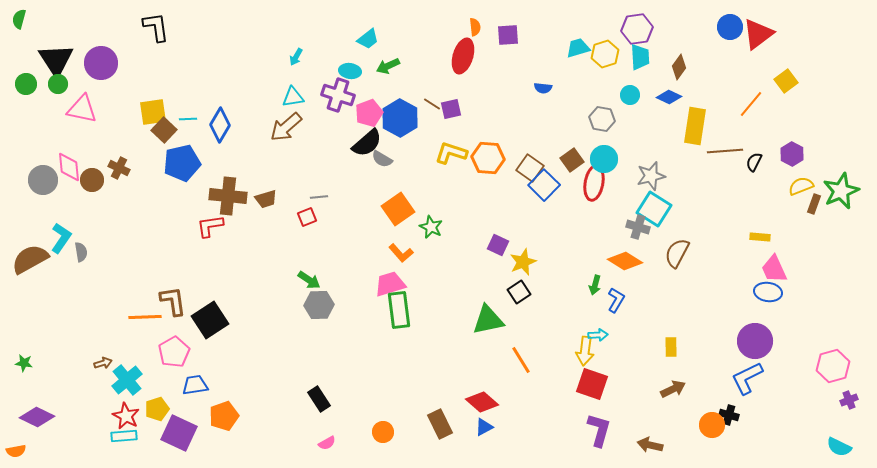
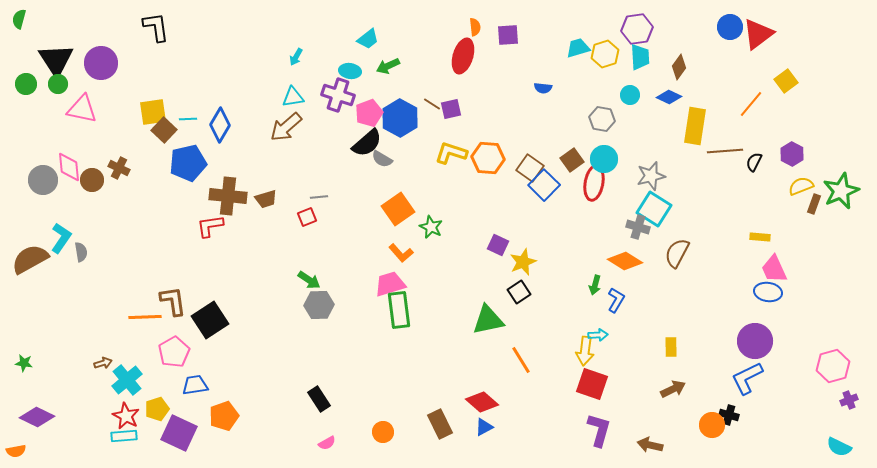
blue pentagon at (182, 163): moved 6 px right
